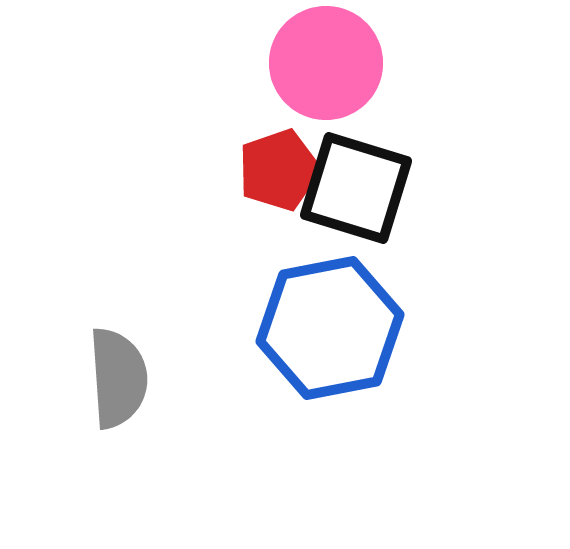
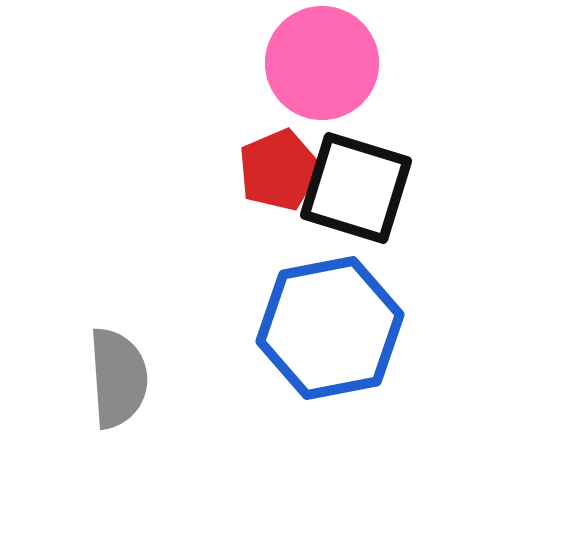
pink circle: moved 4 px left
red pentagon: rotated 4 degrees counterclockwise
